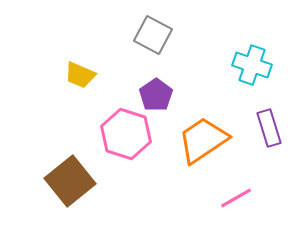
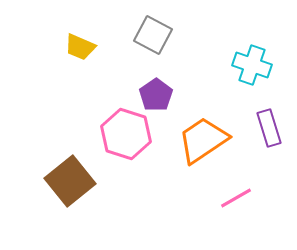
yellow trapezoid: moved 28 px up
